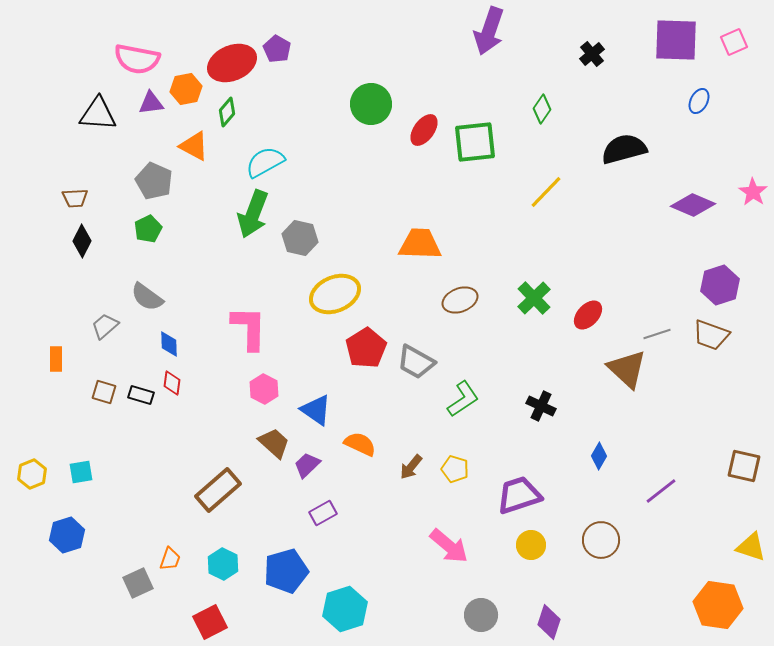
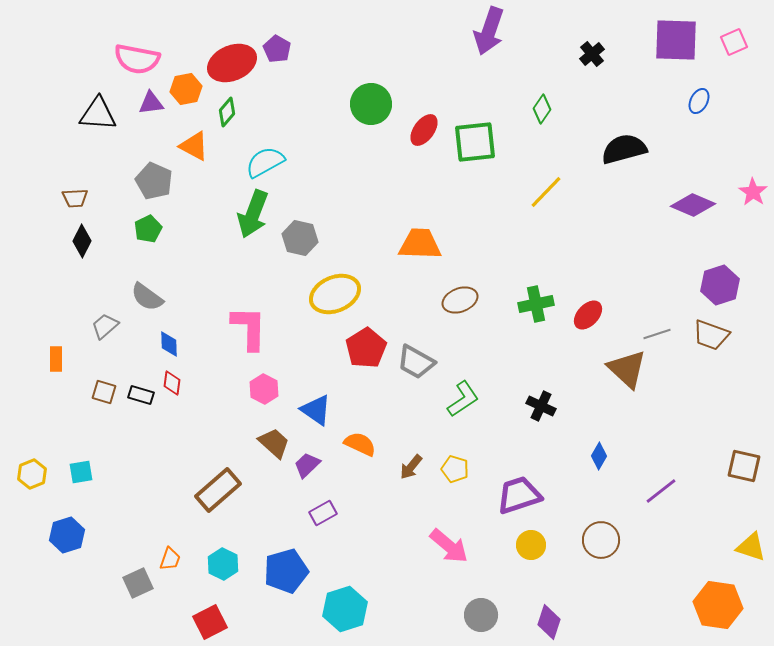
green cross at (534, 298): moved 2 px right, 6 px down; rotated 32 degrees clockwise
